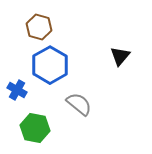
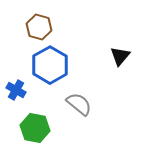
blue cross: moved 1 px left
